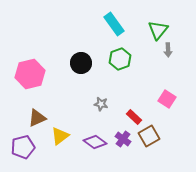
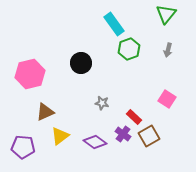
green triangle: moved 8 px right, 16 px up
gray arrow: rotated 16 degrees clockwise
green hexagon: moved 9 px right, 10 px up
gray star: moved 1 px right, 1 px up
brown triangle: moved 8 px right, 6 px up
purple cross: moved 5 px up
purple pentagon: rotated 20 degrees clockwise
